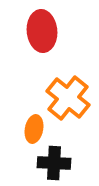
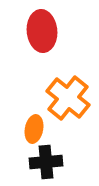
black cross: moved 8 px left, 1 px up; rotated 8 degrees counterclockwise
